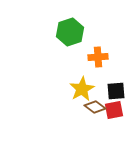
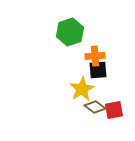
orange cross: moved 3 px left, 1 px up
black square: moved 18 px left, 21 px up
